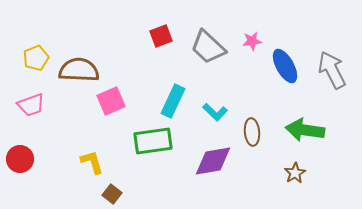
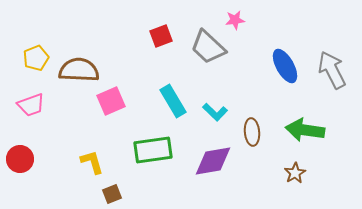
pink star: moved 17 px left, 21 px up
cyan rectangle: rotated 56 degrees counterclockwise
green rectangle: moved 9 px down
brown square: rotated 30 degrees clockwise
